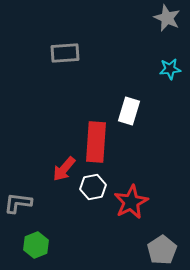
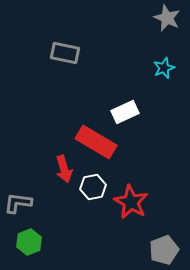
gray rectangle: rotated 16 degrees clockwise
cyan star: moved 6 px left, 1 px up; rotated 15 degrees counterclockwise
white rectangle: moved 4 px left, 1 px down; rotated 48 degrees clockwise
red rectangle: rotated 63 degrees counterclockwise
red arrow: rotated 56 degrees counterclockwise
red star: rotated 16 degrees counterclockwise
green hexagon: moved 7 px left, 3 px up
gray pentagon: moved 2 px right; rotated 12 degrees clockwise
